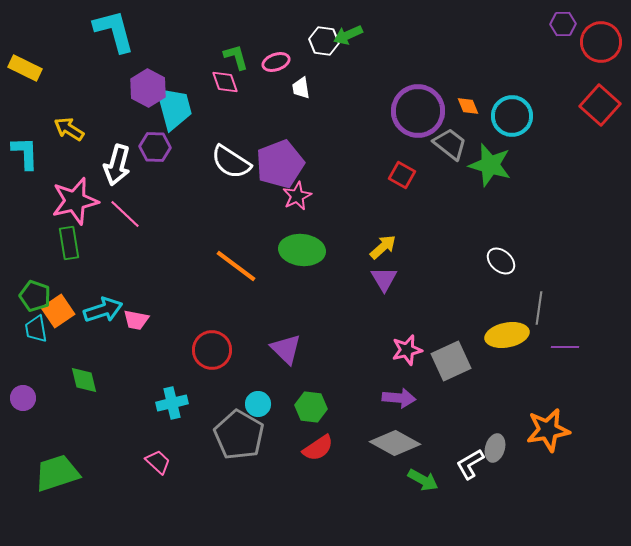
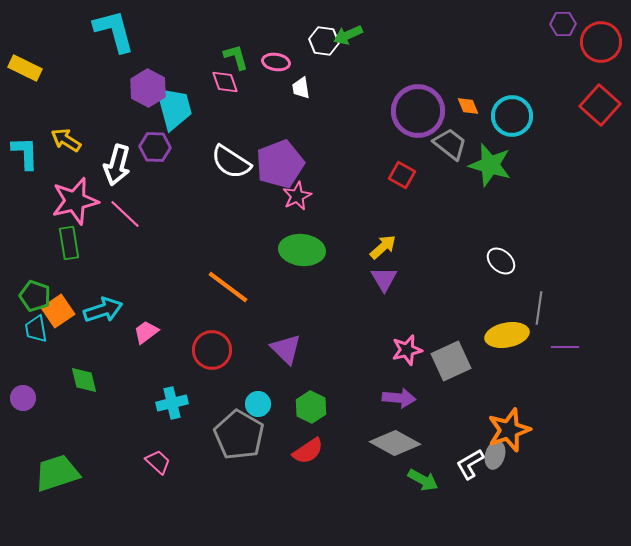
pink ellipse at (276, 62): rotated 28 degrees clockwise
yellow arrow at (69, 129): moved 3 px left, 11 px down
orange line at (236, 266): moved 8 px left, 21 px down
pink trapezoid at (136, 320): moved 10 px right, 12 px down; rotated 132 degrees clockwise
green hexagon at (311, 407): rotated 20 degrees clockwise
orange star at (548, 430): moved 39 px left; rotated 9 degrees counterclockwise
red semicircle at (318, 448): moved 10 px left, 3 px down
gray ellipse at (495, 448): moved 7 px down
